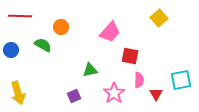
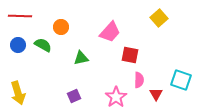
blue circle: moved 7 px right, 5 px up
red square: moved 1 px up
green triangle: moved 9 px left, 12 px up
cyan square: rotated 30 degrees clockwise
pink star: moved 2 px right, 4 px down
